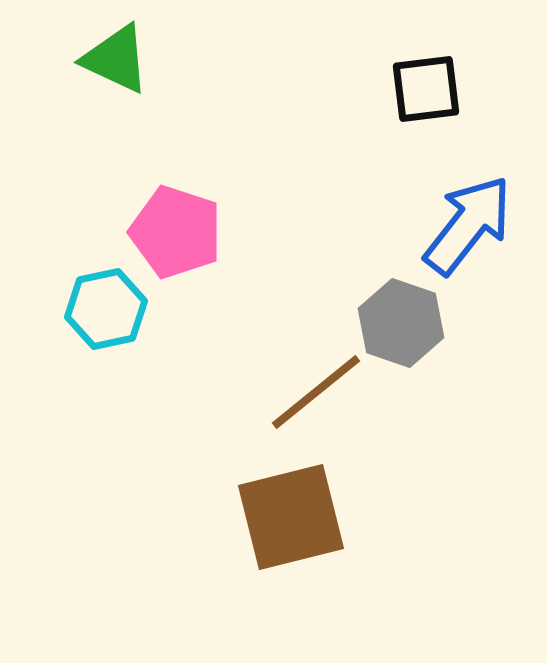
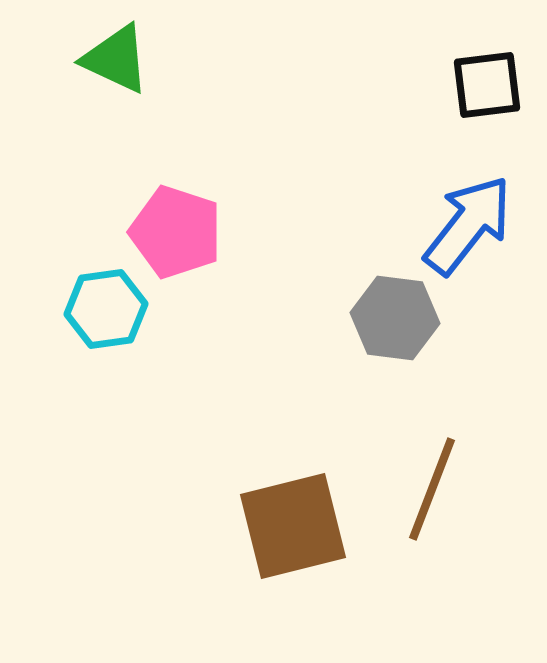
black square: moved 61 px right, 4 px up
cyan hexagon: rotated 4 degrees clockwise
gray hexagon: moved 6 px left, 5 px up; rotated 12 degrees counterclockwise
brown line: moved 116 px right, 97 px down; rotated 30 degrees counterclockwise
brown square: moved 2 px right, 9 px down
